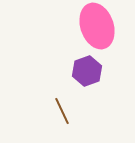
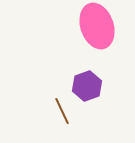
purple hexagon: moved 15 px down
